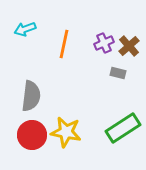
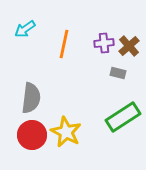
cyan arrow: rotated 15 degrees counterclockwise
purple cross: rotated 18 degrees clockwise
gray semicircle: moved 2 px down
green rectangle: moved 11 px up
yellow star: rotated 16 degrees clockwise
